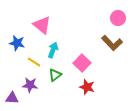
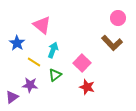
blue star: rotated 21 degrees clockwise
purple triangle: moved 1 px up; rotated 40 degrees counterclockwise
